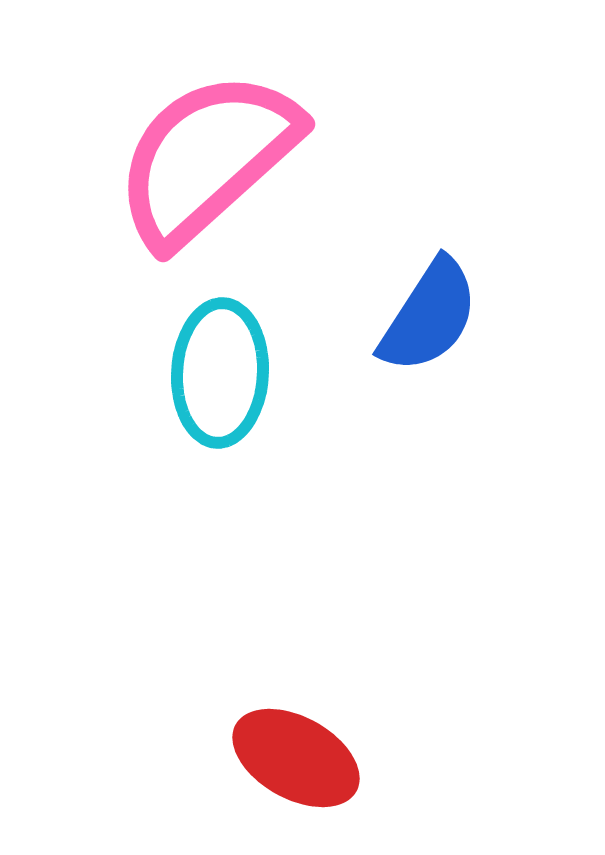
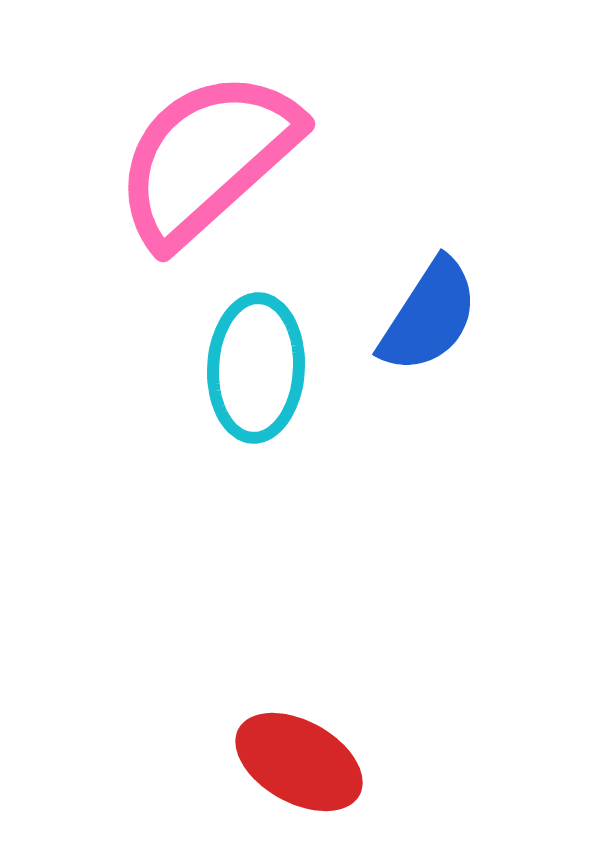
cyan ellipse: moved 36 px right, 5 px up
red ellipse: moved 3 px right, 4 px down
